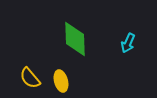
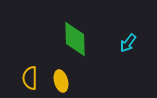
cyan arrow: rotated 12 degrees clockwise
yellow semicircle: rotated 40 degrees clockwise
